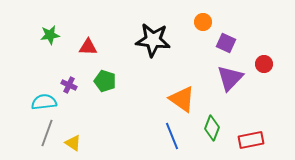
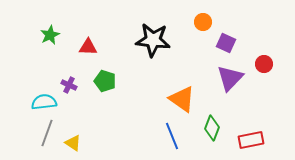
green star: rotated 18 degrees counterclockwise
